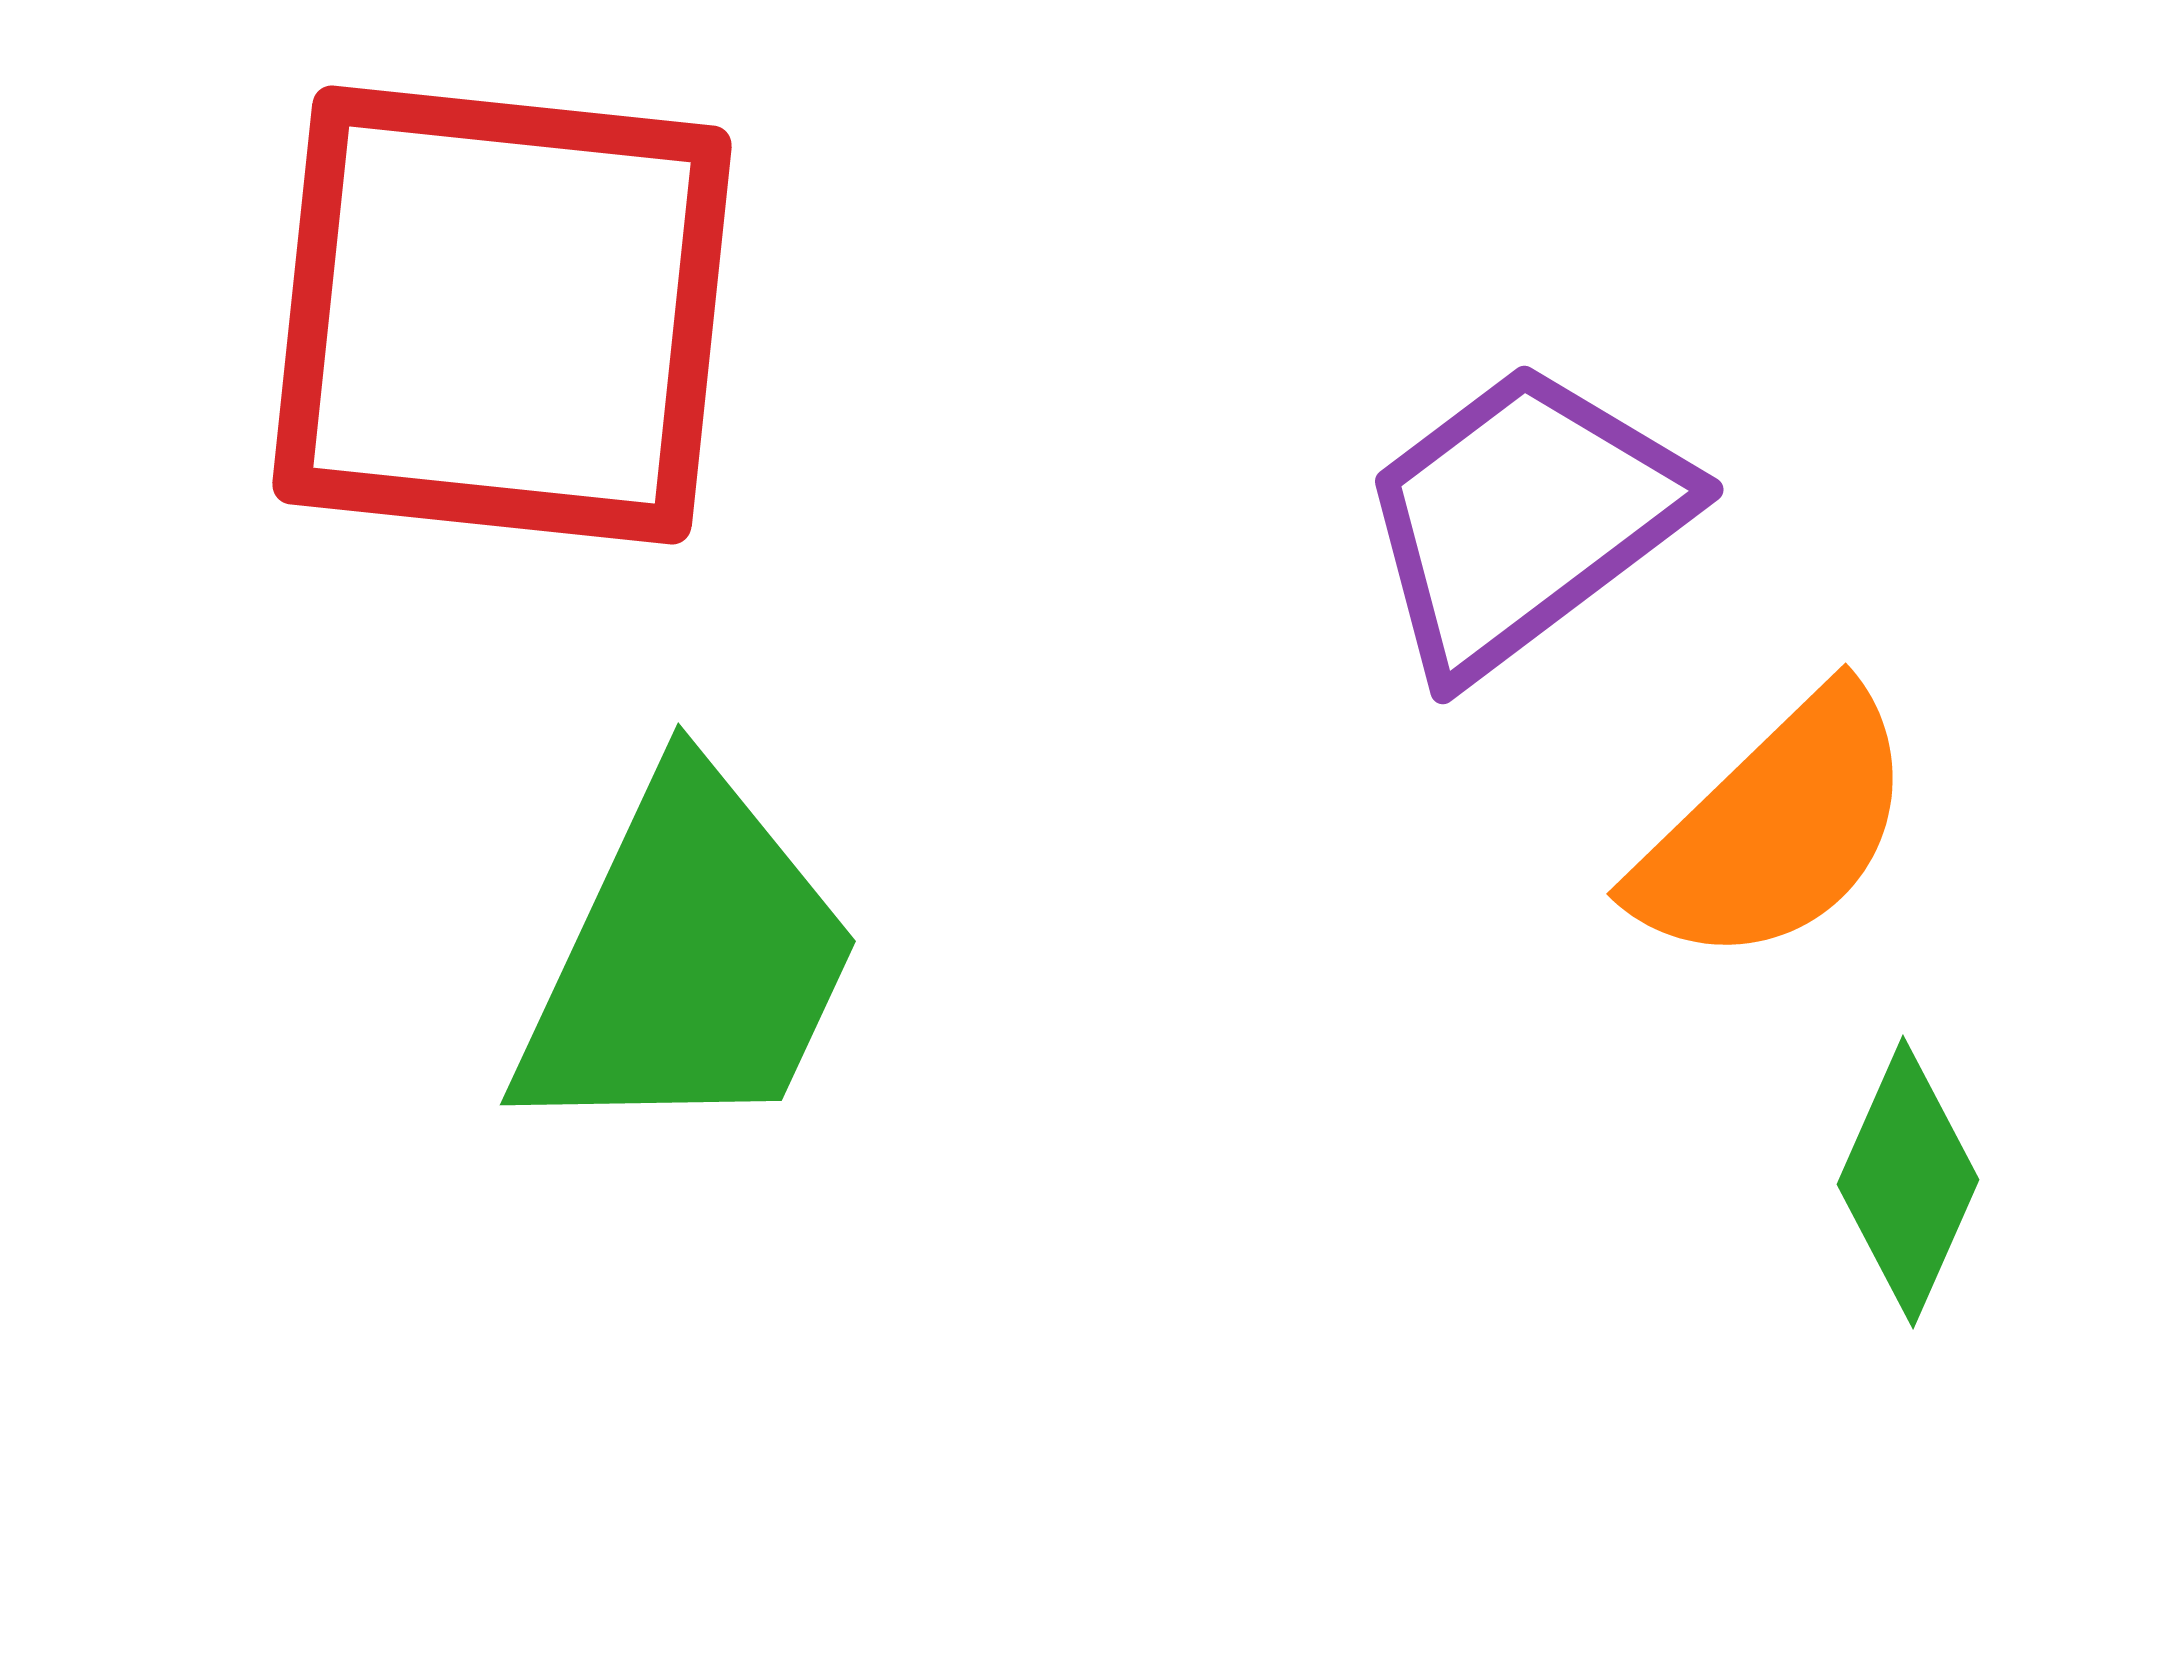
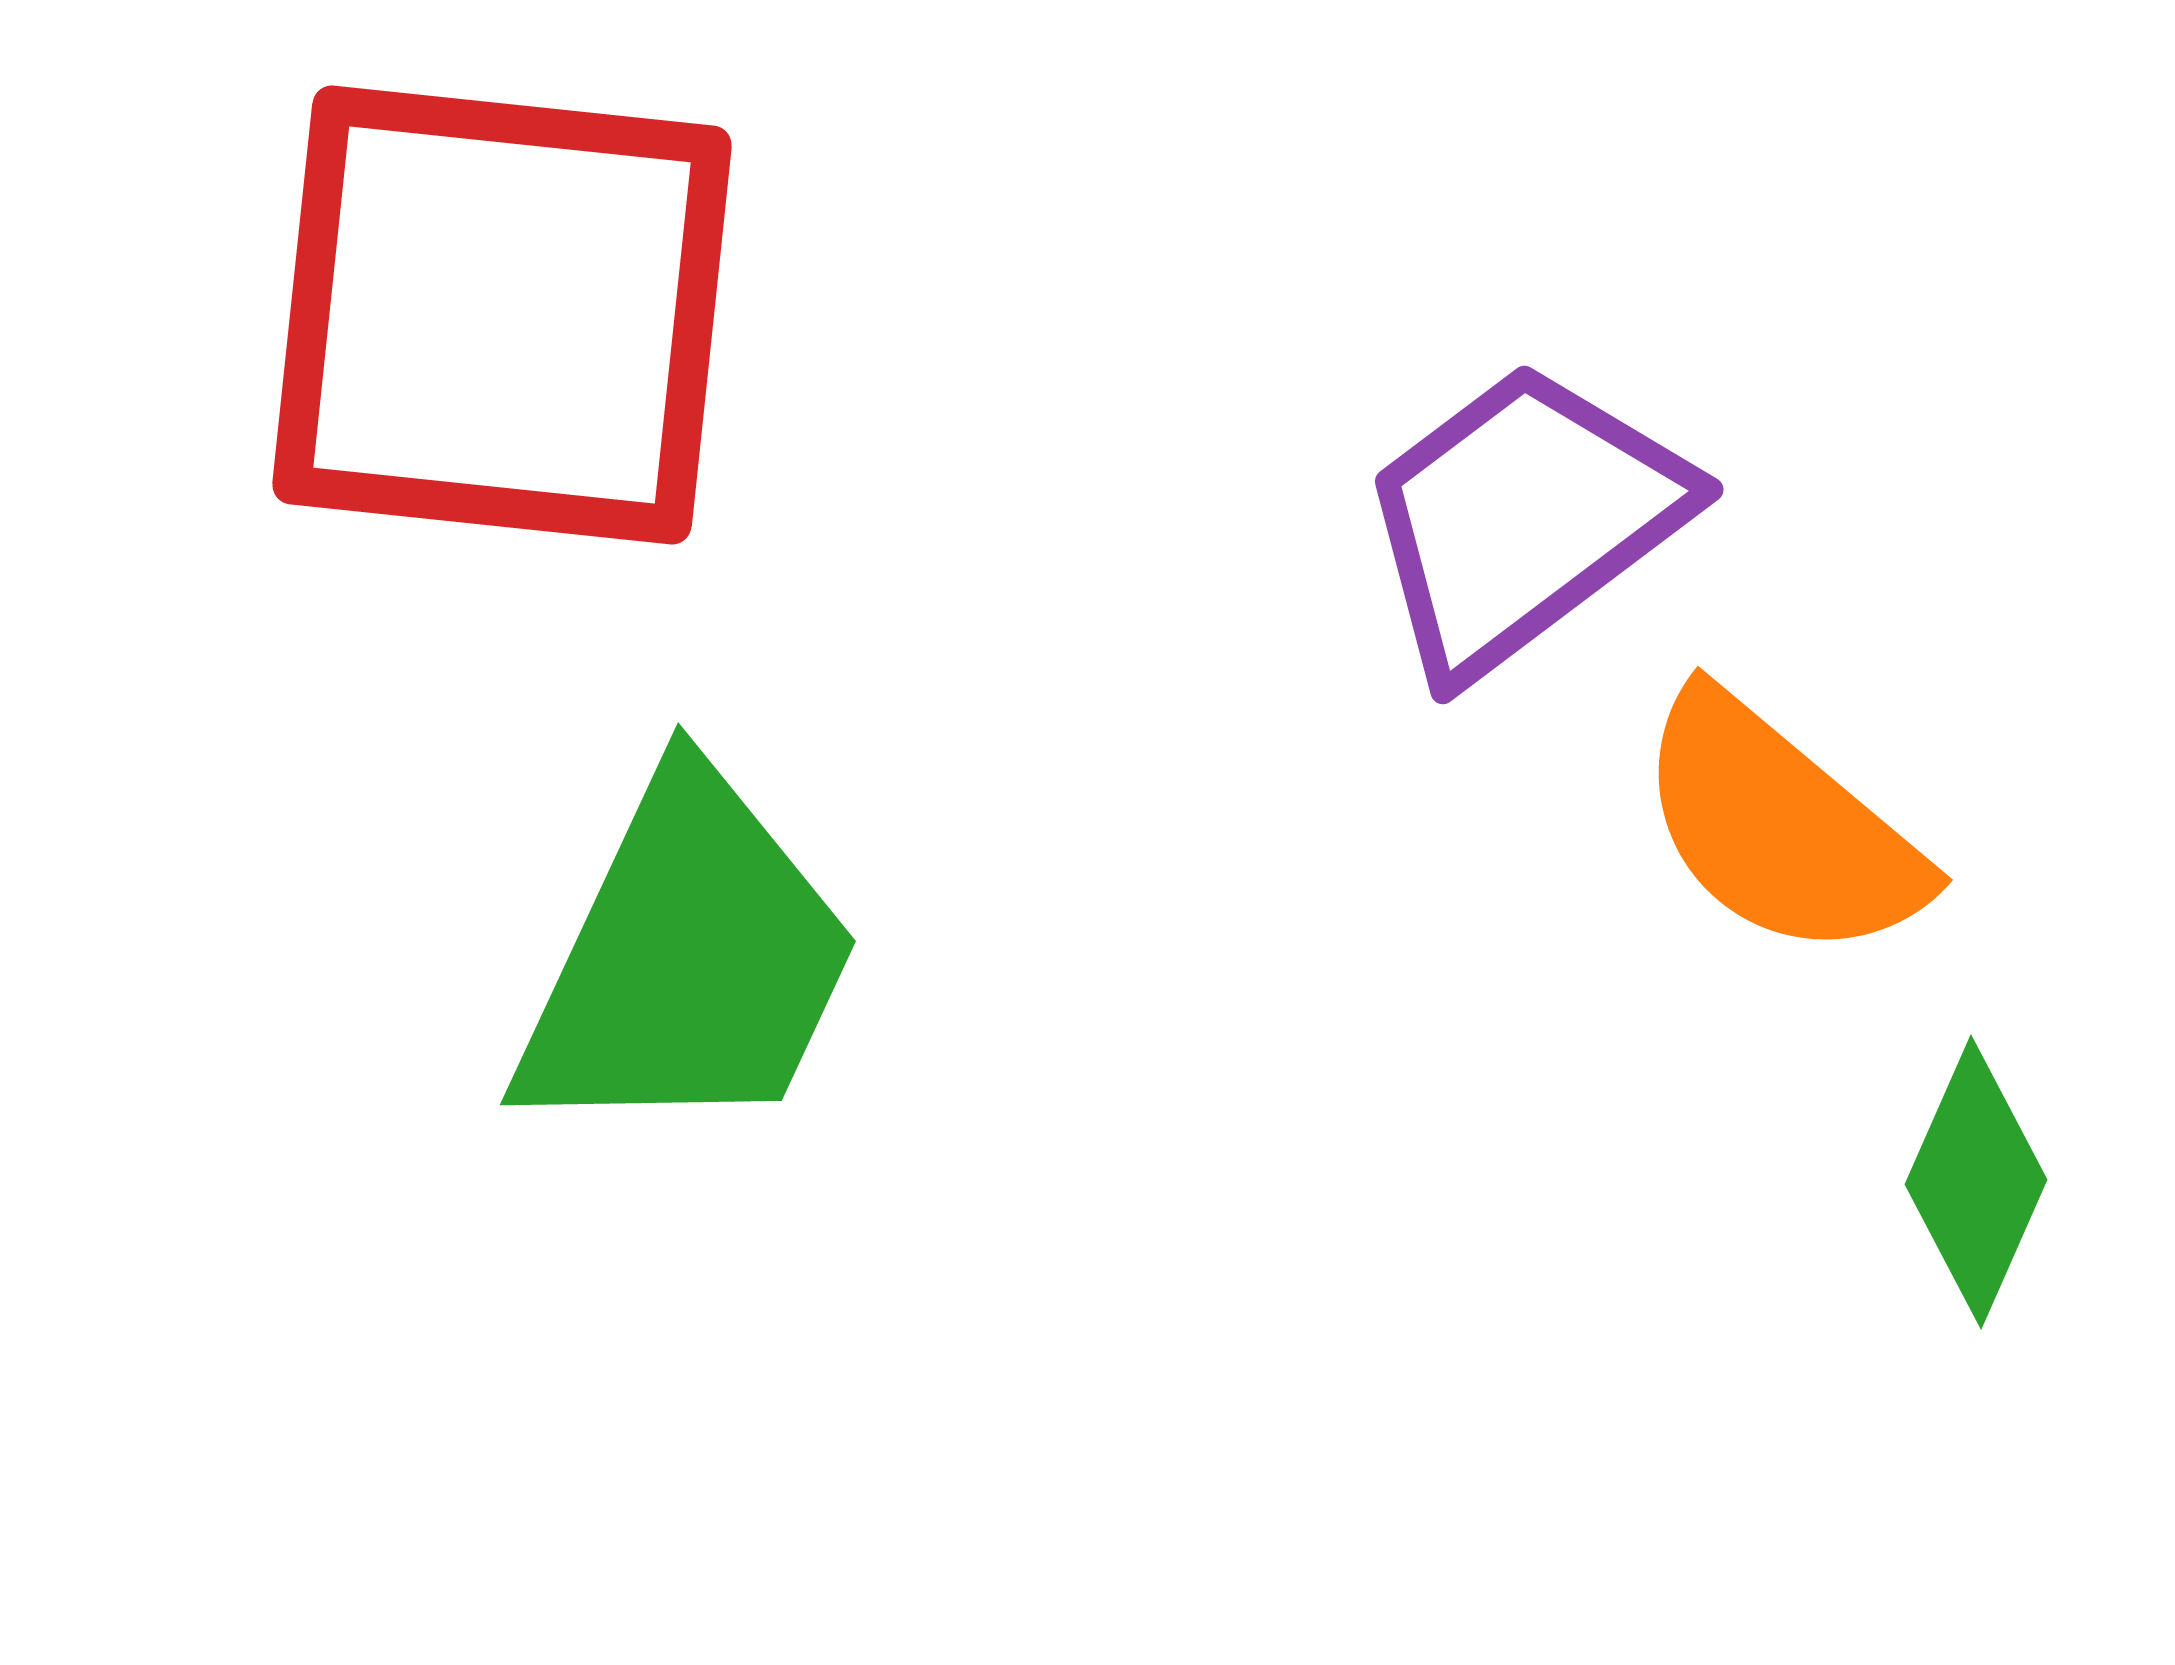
orange semicircle: moved 5 px right, 2 px up; rotated 84 degrees clockwise
green diamond: moved 68 px right
